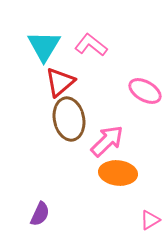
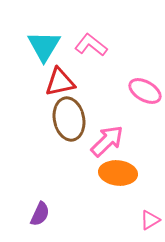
red triangle: rotated 28 degrees clockwise
